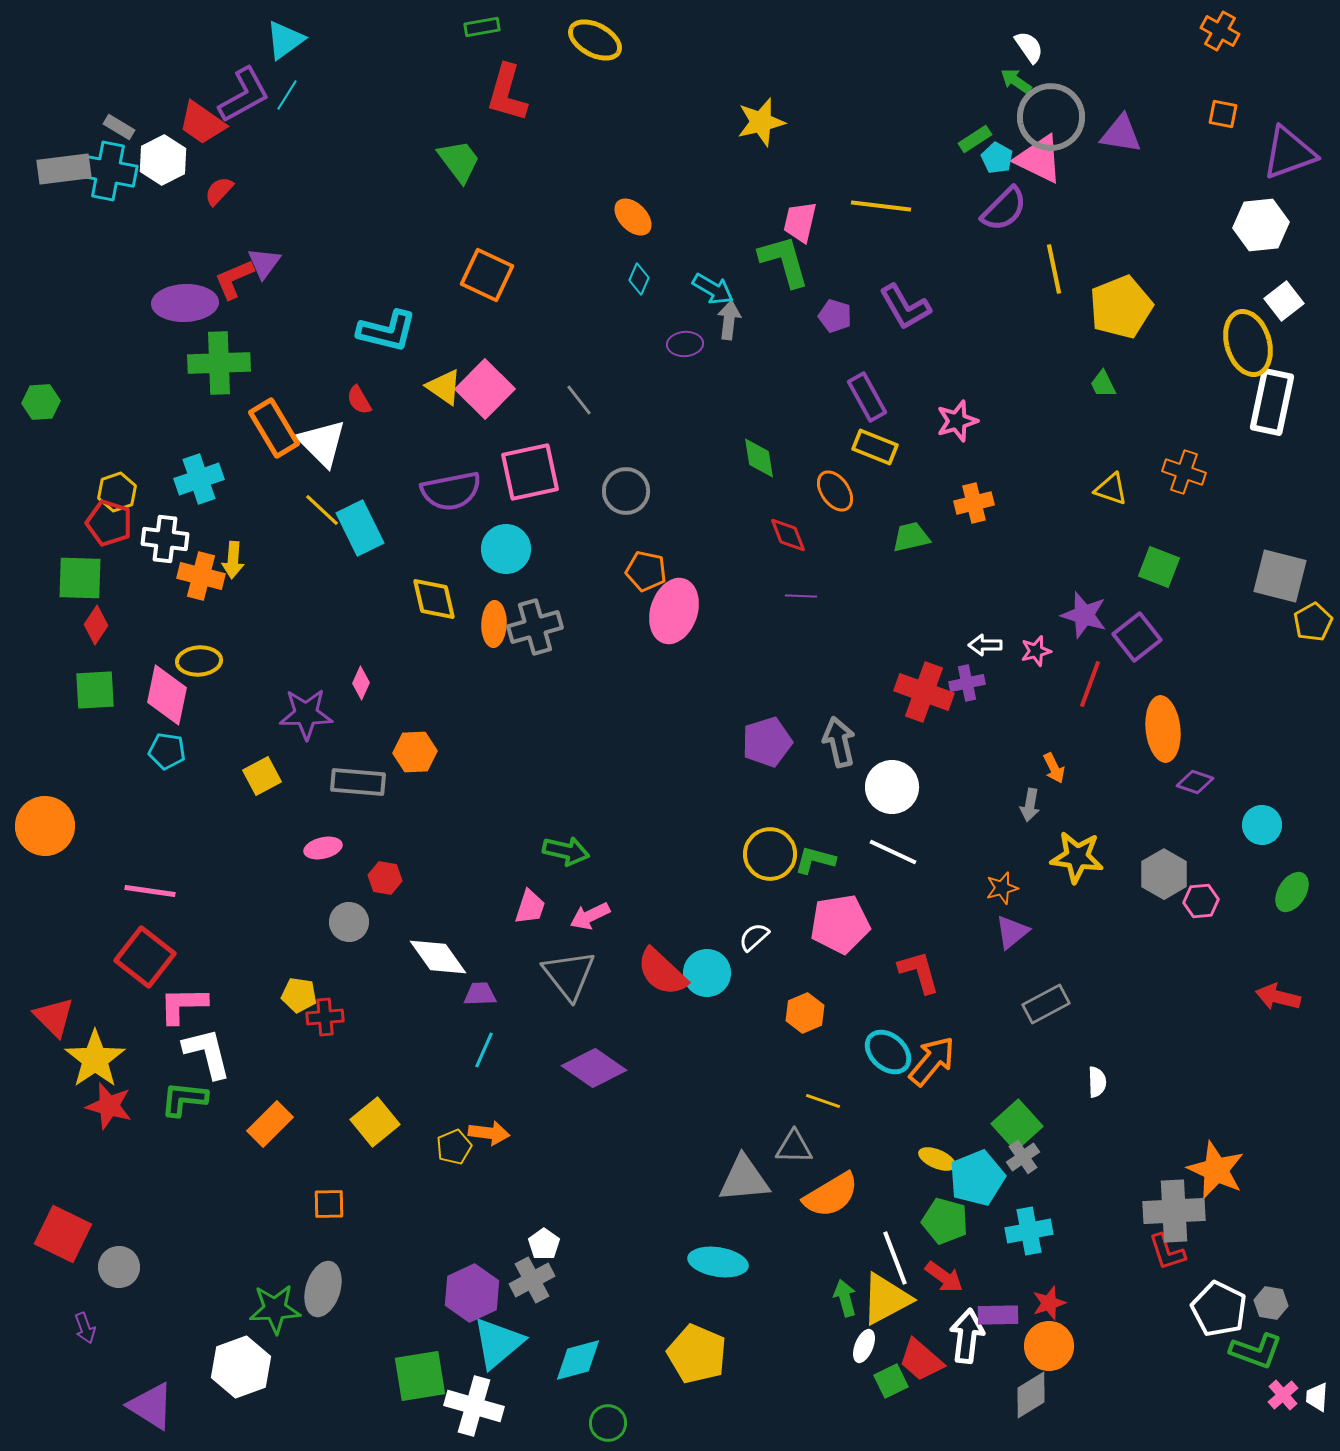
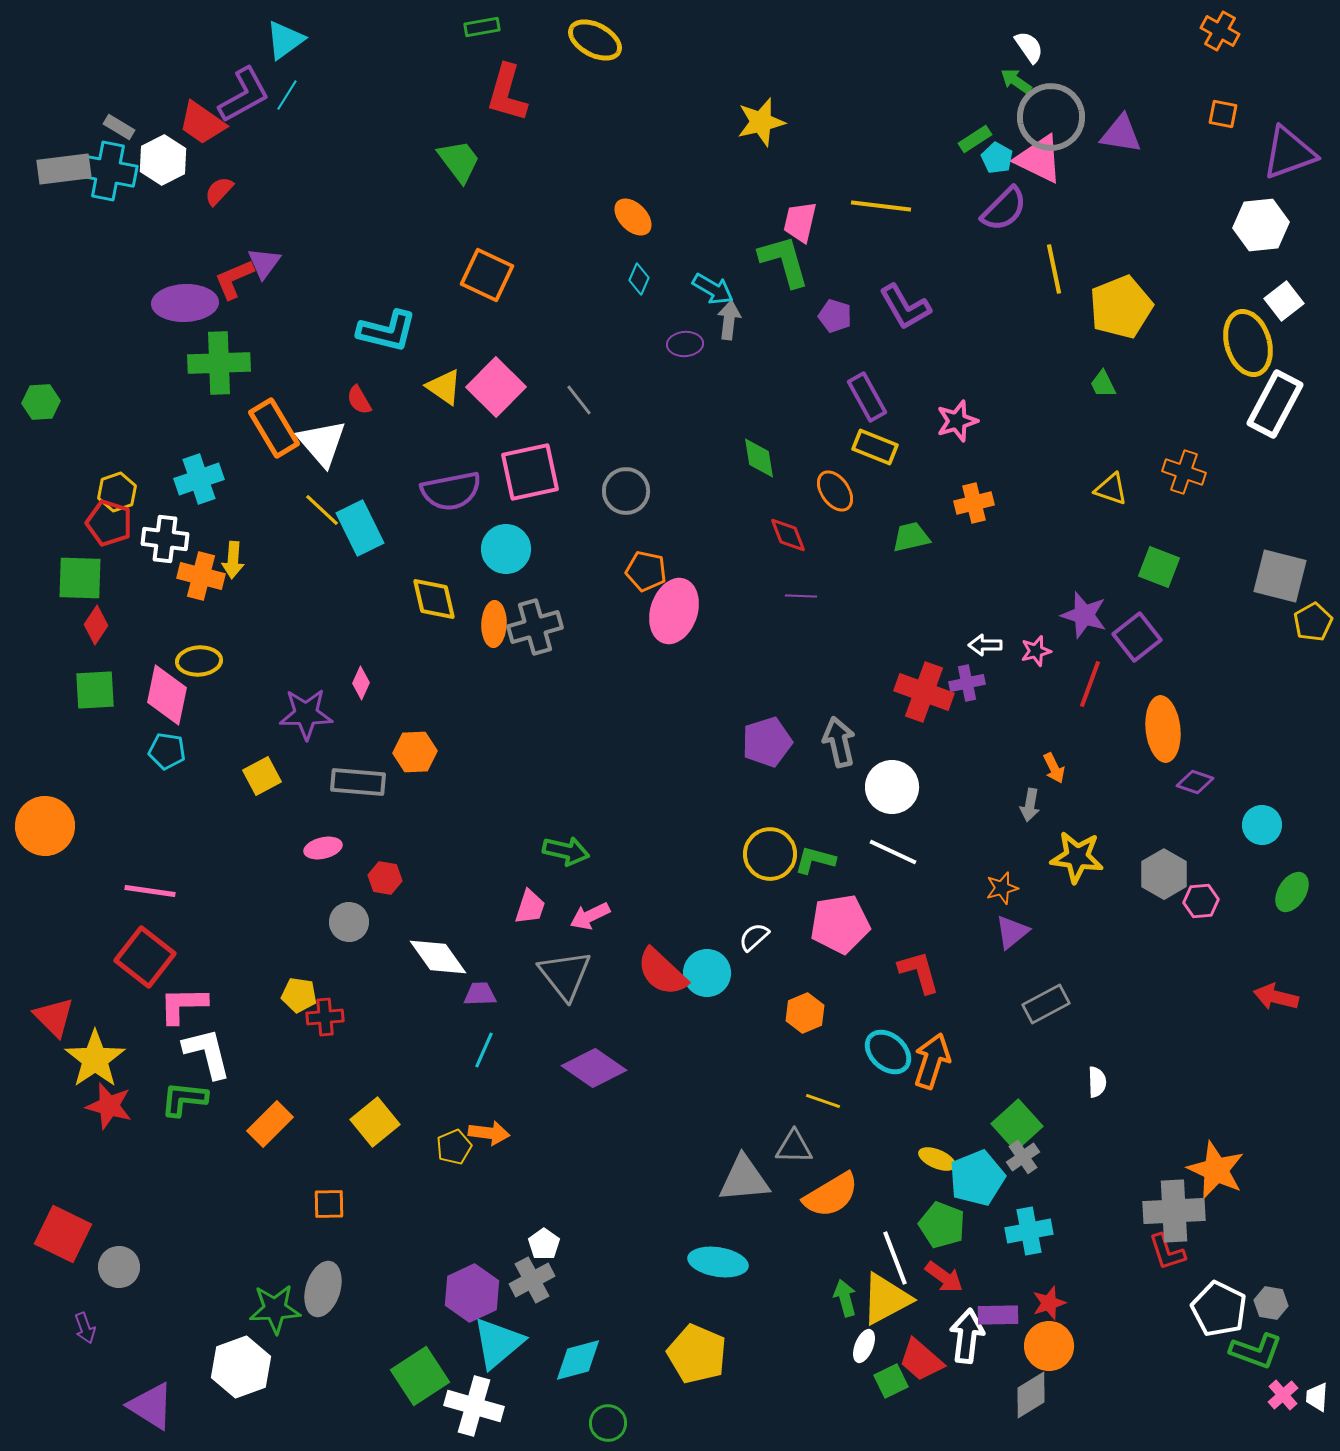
pink square at (485, 389): moved 11 px right, 2 px up
white rectangle at (1272, 402): moved 3 px right, 2 px down; rotated 16 degrees clockwise
white triangle at (322, 443): rotated 4 degrees clockwise
gray triangle at (569, 975): moved 4 px left
red arrow at (1278, 997): moved 2 px left
orange arrow at (932, 1061): rotated 22 degrees counterclockwise
green pentagon at (945, 1221): moved 3 px left, 4 px down; rotated 6 degrees clockwise
green square at (420, 1376): rotated 24 degrees counterclockwise
